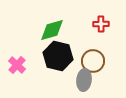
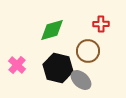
black hexagon: moved 12 px down
brown circle: moved 5 px left, 10 px up
gray ellipse: moved 3 px left; rotated 55 degrees counterclockwise
